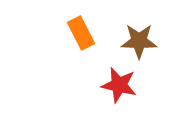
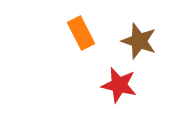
brown star: rotated 18 degrees clockwise
